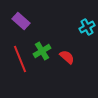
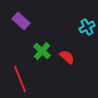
green cross: rotated 18 degrees counterclockwise
red line: moved 20 px down
